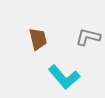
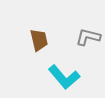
brown trapezoid: moved 1 px right, 1 px down
